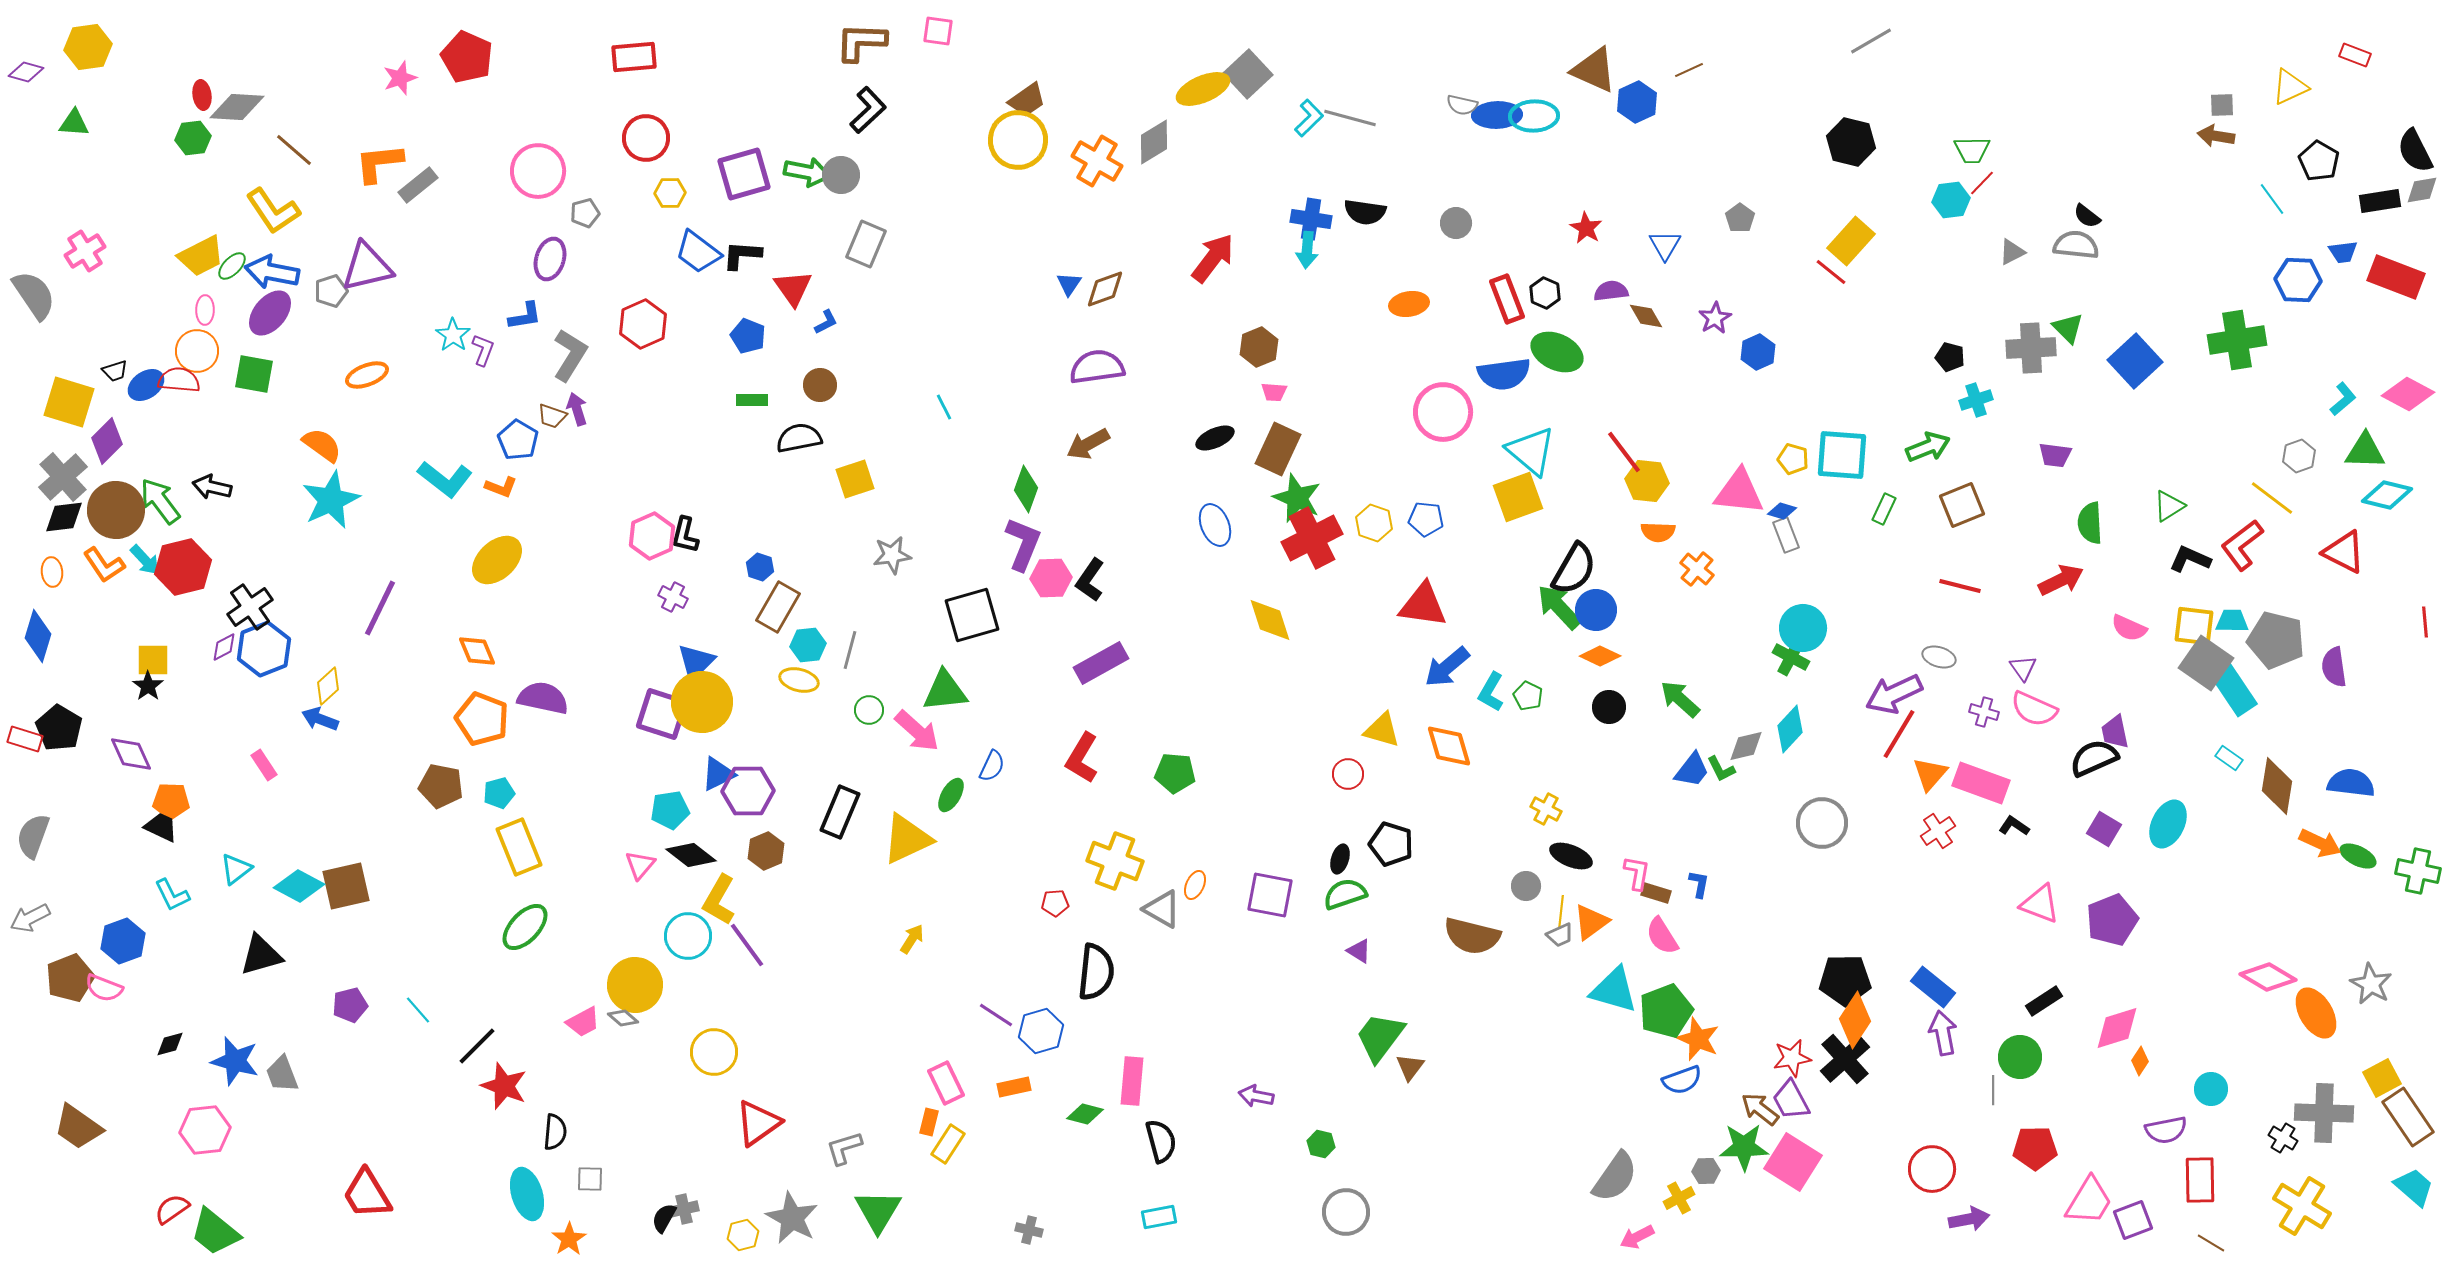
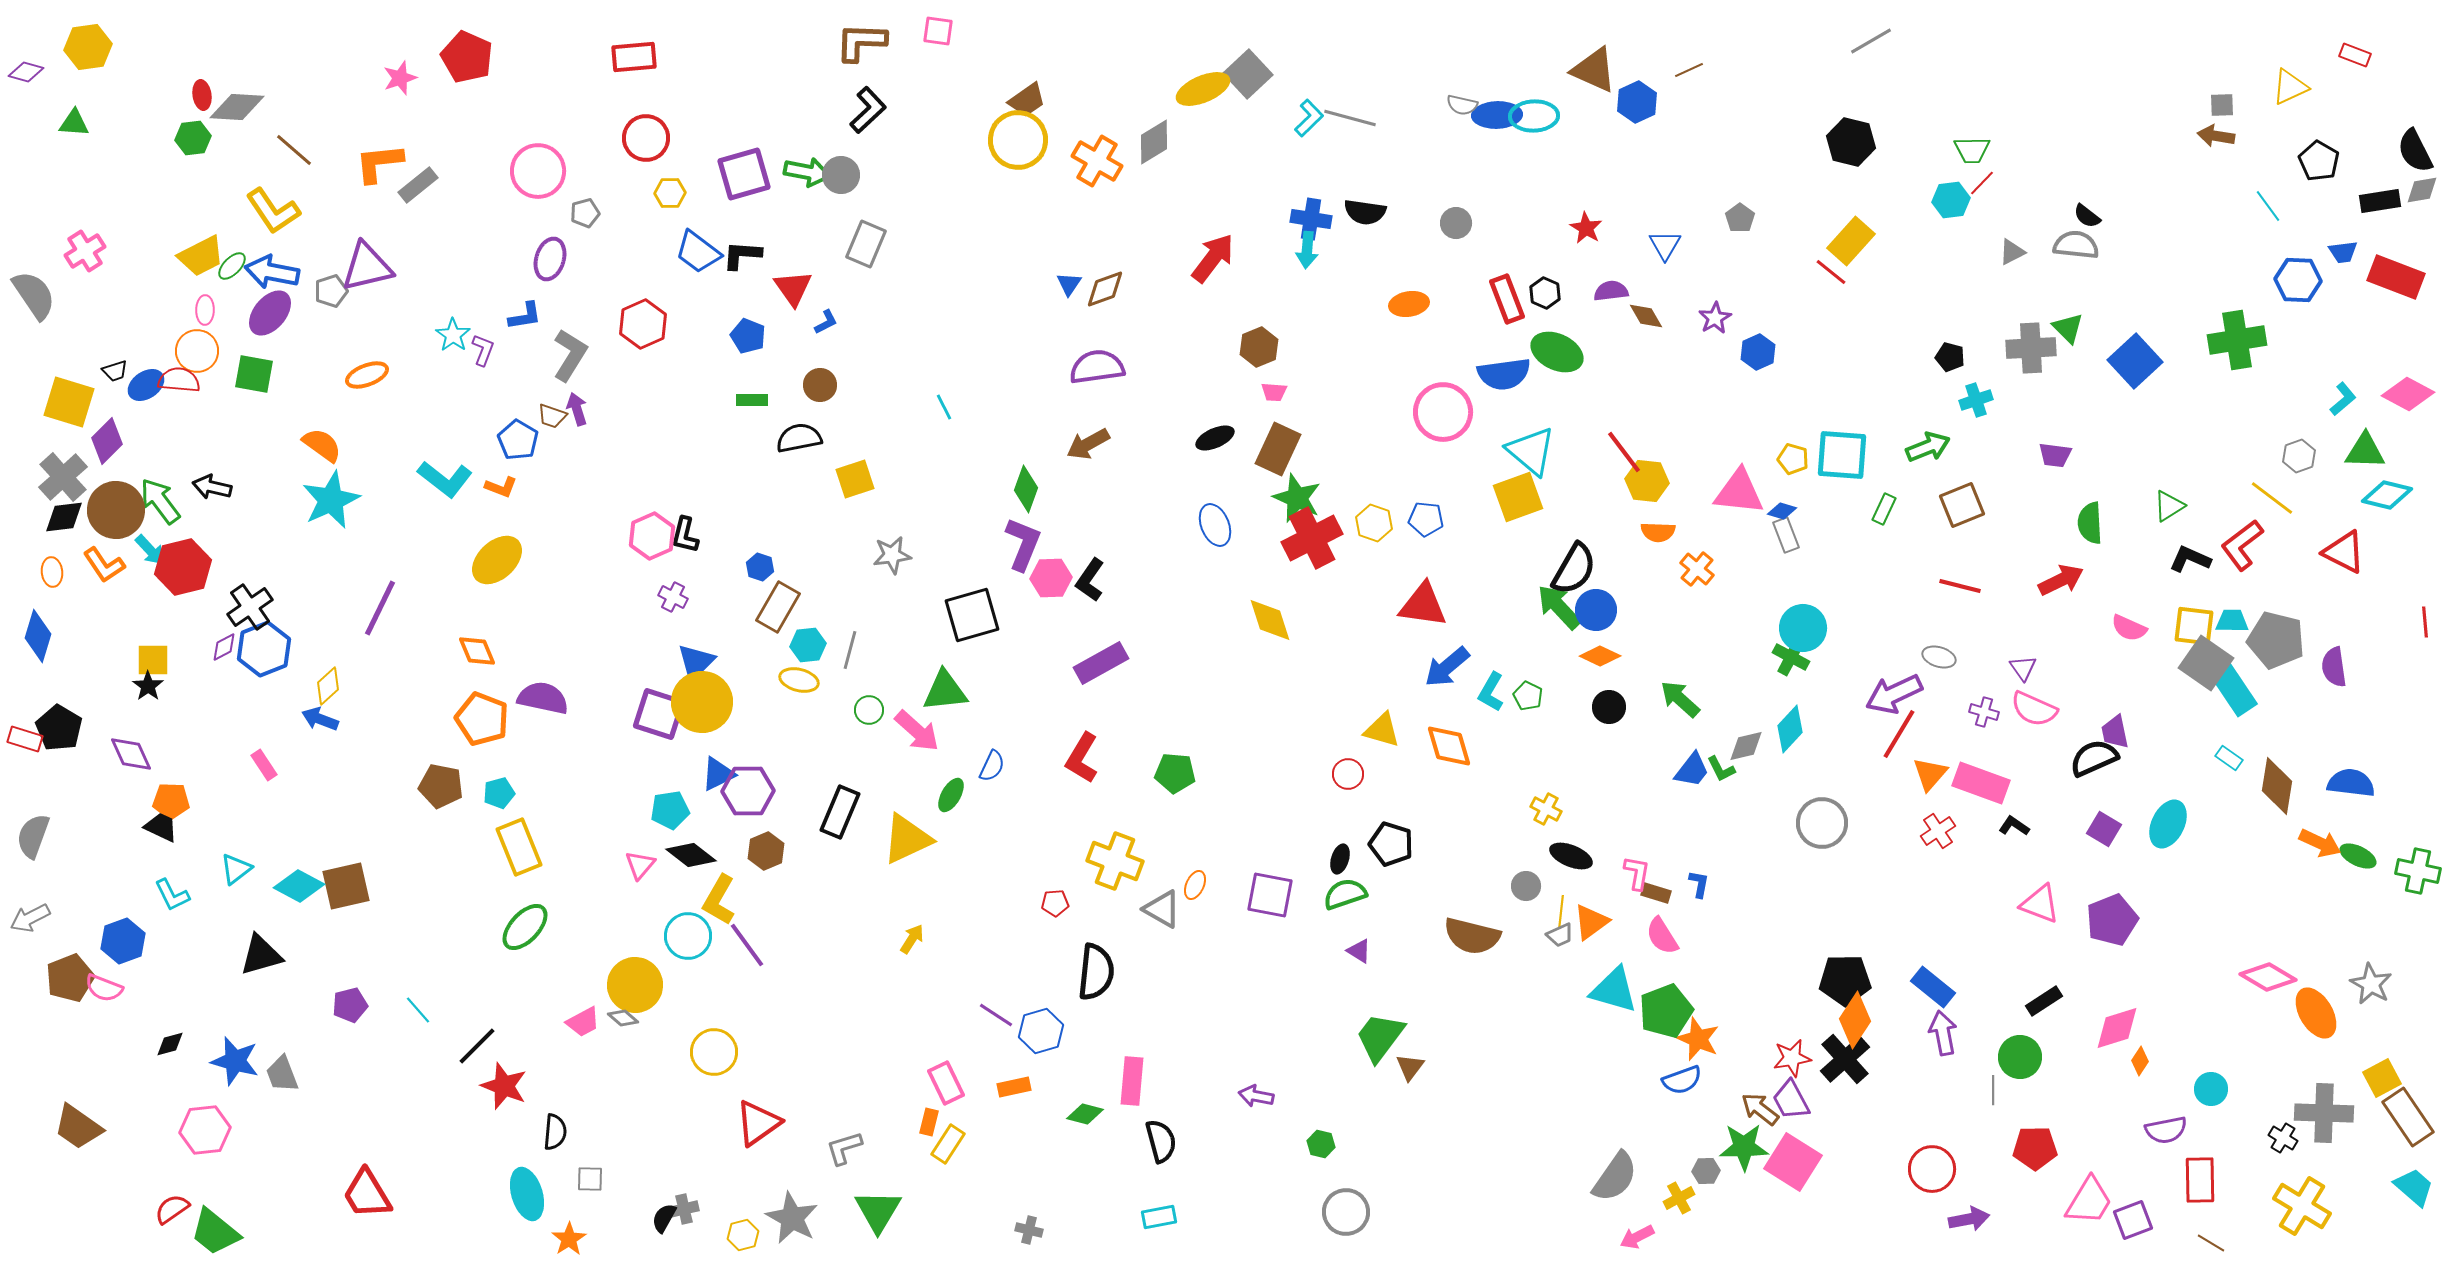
cyan line at (2272, 199): moved 4 px left, 7 px down
cyan arrow at (145, 560): moved 5 px right, 10 px up
purple square at (662, 714): moved 3 px left
